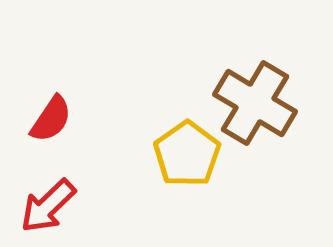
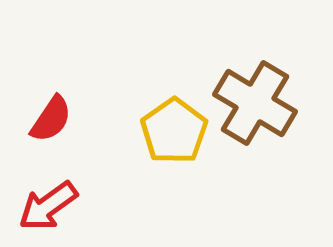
yellow pentagon: moved 13 px left, 23 px up
red arrow: rotated 8 degrees clockwise
